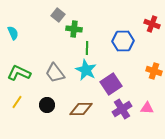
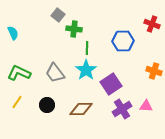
cyan star: rotated 10 degrees clockwise
pink triangle: moved 1 px left, 2 px up
